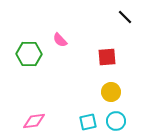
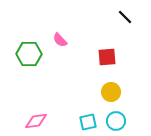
pink diamond: moved 2 px right
